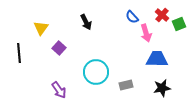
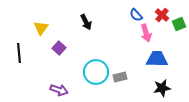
blue semicircle: moved 4 px right, 2 px up
gray rectangle: moved 6 px left, 8 px up
purple arrow: rotated 36 degrees counterclockwise
